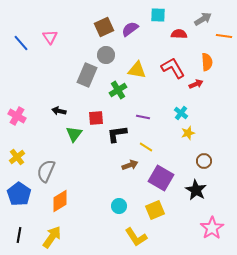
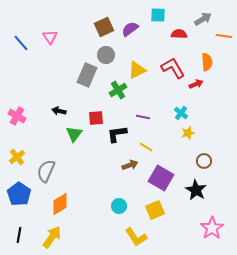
yellow triangle: rotated 36 degrees counterclockwise
orange diamond: moved 3 px down
